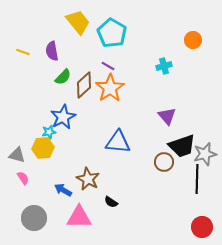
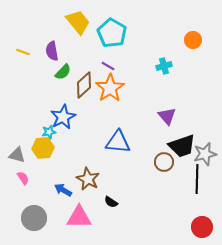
green semicircle: moved 5 px up
